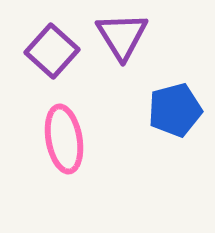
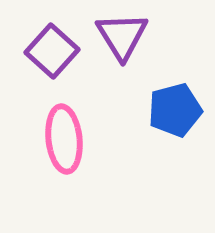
pink ellipse: rotated 4 degrees clockwise
